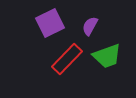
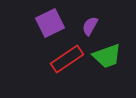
red rectangle: rotated 12 degrees clockwise
